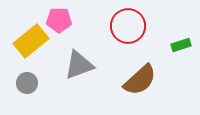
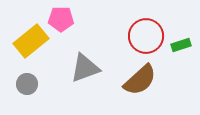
pink pentagon: moved 2 px right, 1 px up
red circle: moved 18 px right, 10 px down
gray triangle: moved 6 px right, 3 px down
gray circle: moved 1 px down
